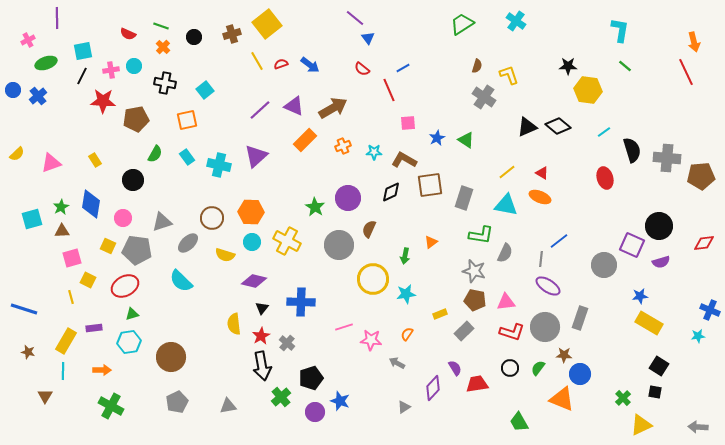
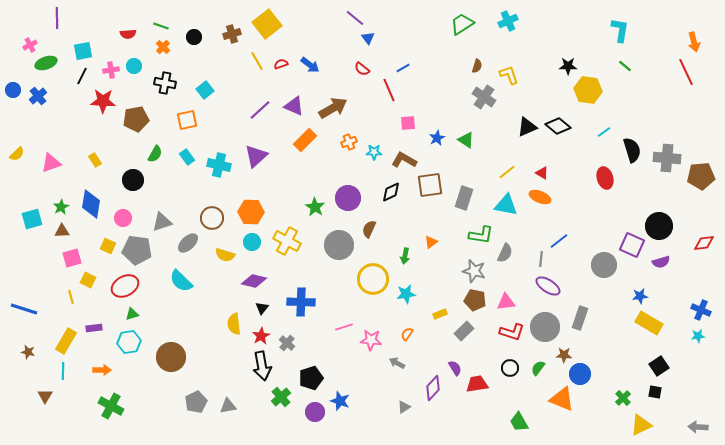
cyan cross at (516, 21): moved 8 px left; rotated 30 degrees clockwise
red semicircle at (128, 34): rotated 28 degrees counterclockwise
pink cross at (28, 40): moved 2 px right, 5 px down
orange cross at (343, 146): moved 6 px right, 4 px up
blue cross at (710, 310): moved 9 px left
black square at (659, 366): rotated 24 degrees clockwise
gray pentagon at (177, 402): moved 19 px right
